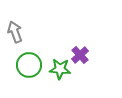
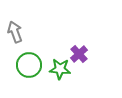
purple cross: moved 1 px left, 1 px up
